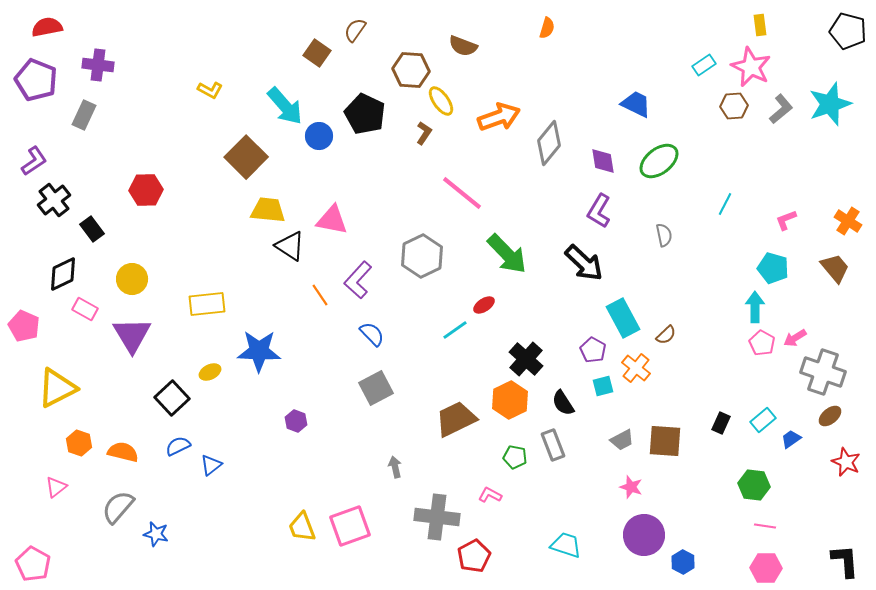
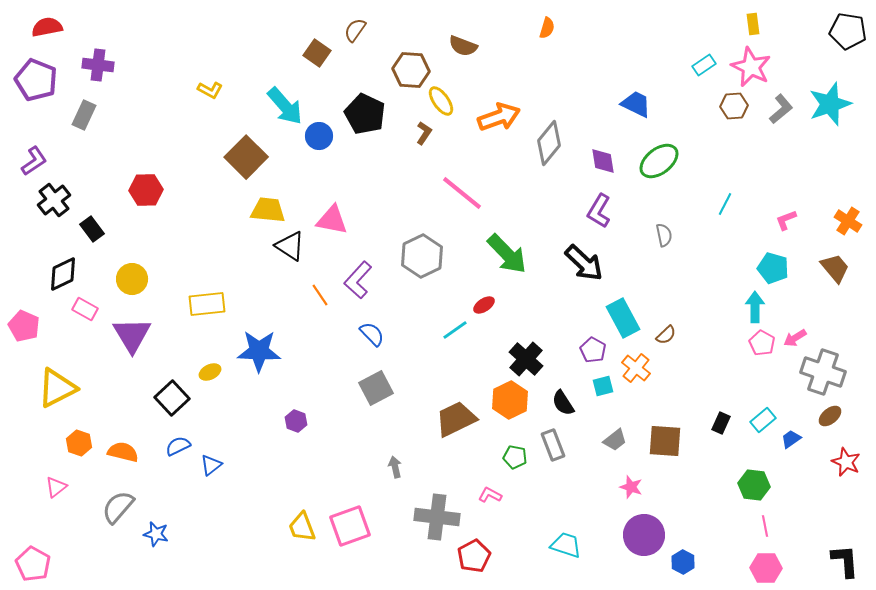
yellow rectangle at (760, 25): moved 7 px left, 1 px up
black pentagon at (848, 31): rotated 6 degrees counterclockwise
gray trapezoid at (622, 440): moved 7 px left; rotated 10 degrees counterclockwise
pink line at (765, 526): rotated 70 degrees clockwise
